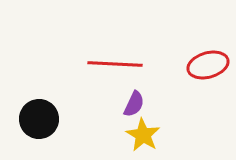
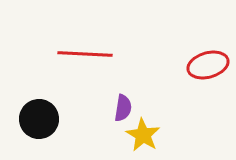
red line: moved 30 px left, 10 px up
purple semicircle: moved 11 px left, 4 px down; rotated 16 degrees counterclockwise
